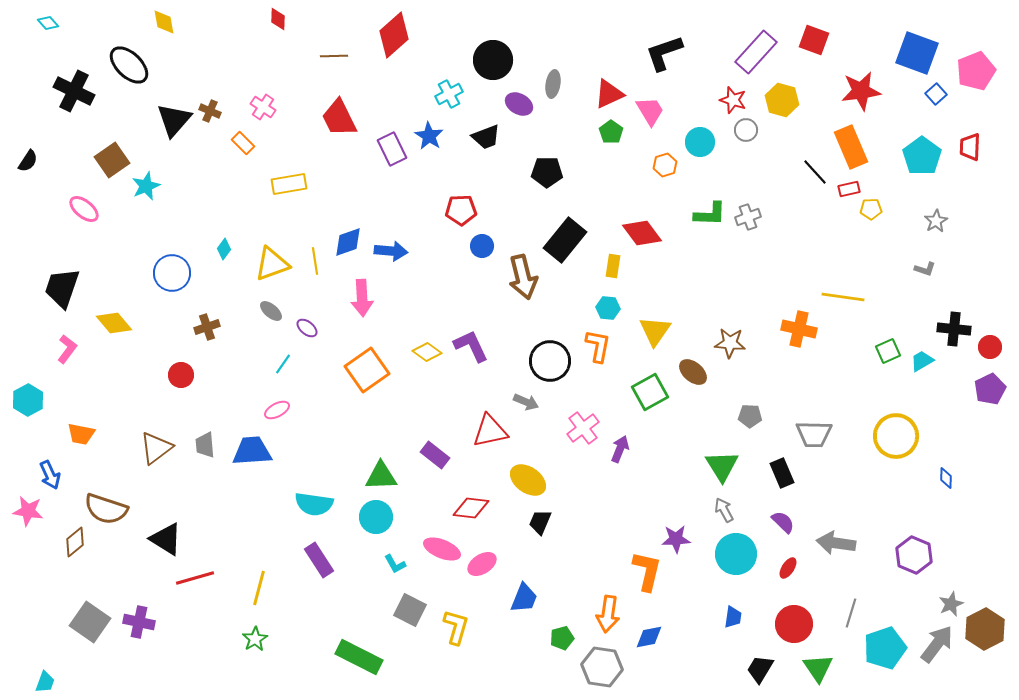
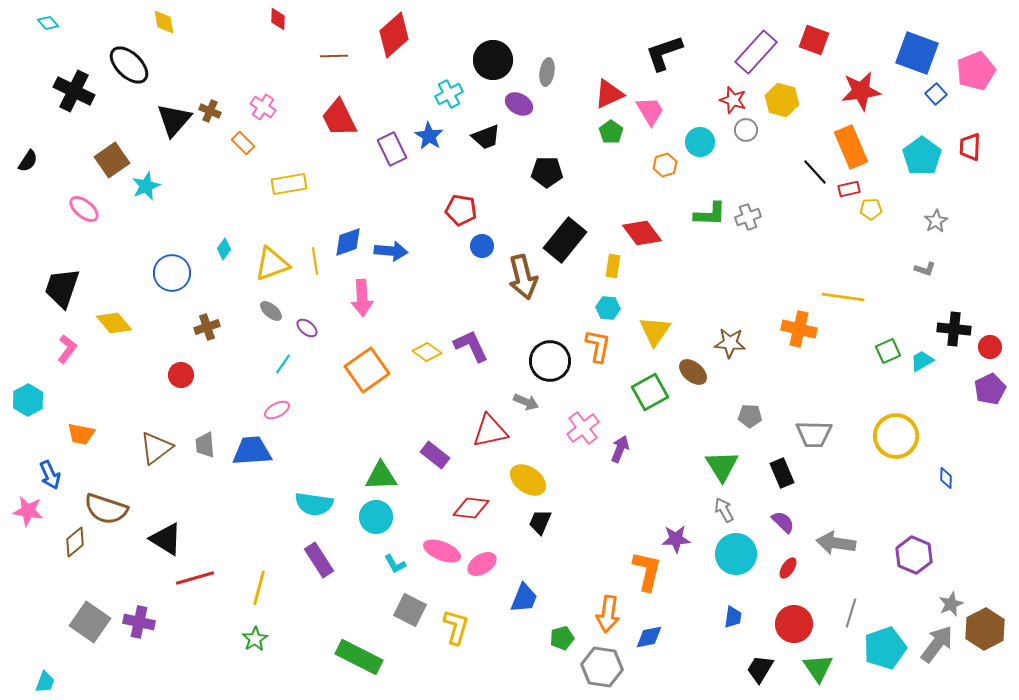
gray ellipse at (553, 84): moved 6 px left, 12 px up
red pentagon at (461, 210): rotated 12 degrees clockwise
pink ellipse at (442, 549): moved 2 px down
